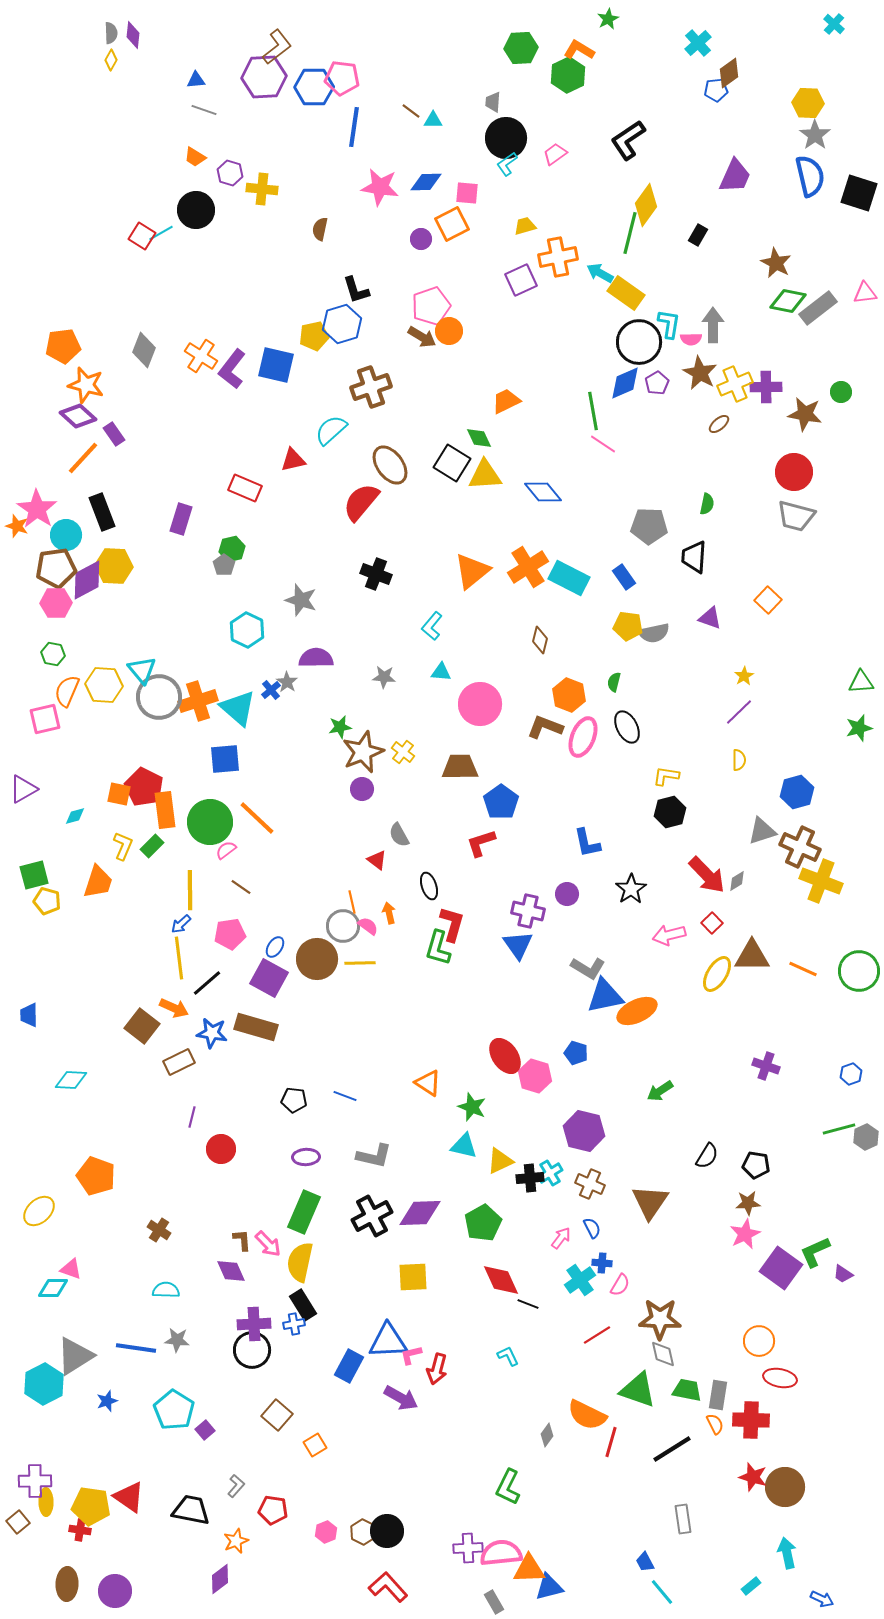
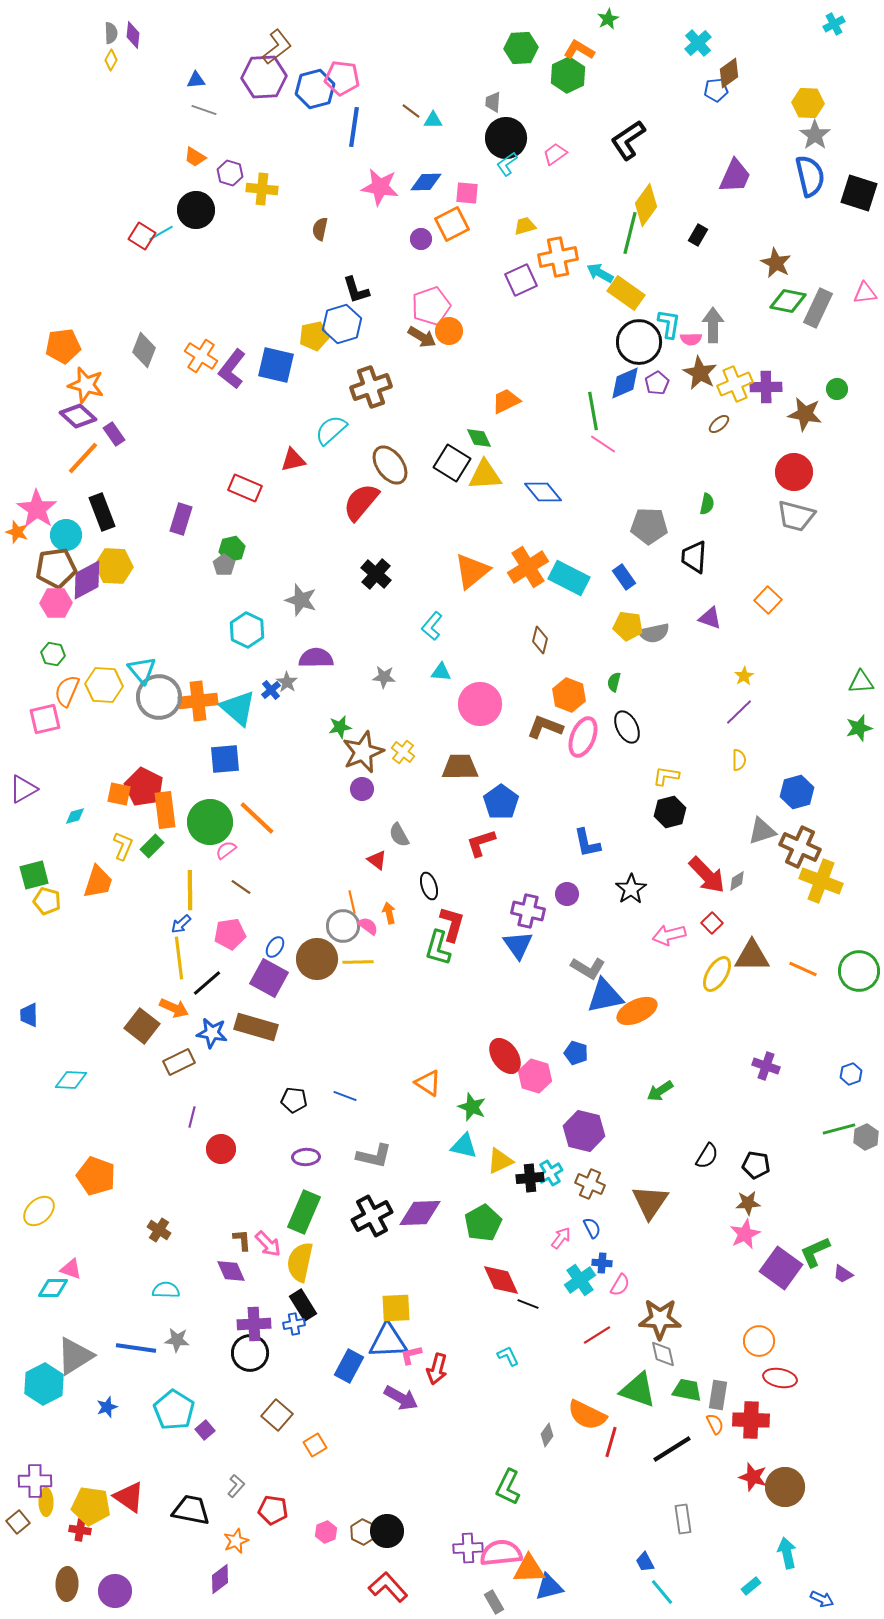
cyan cross at (834, 24): rotated 20 degrees clockwise
blue hexagon at (314, 87): moved 1 px right, 2 px down; rotated 15 degrees counterclockwise
gray rectangle at (818, 308): rotated 27 degrees counterclockwise
green circle at (841, 392): moved 4 px left, 3 px up
orange star at (17, 526): moved 6 px down
black cross at (376, 574): rotated 20 degrees clockwise
orange cross at (198, 701): rotated 12 degrees clockwise
yellow line at (360, 963): moved 2 px left, 1 px up
yellow square at (413, 1277): moved 17 px left, 31 px down
black circle at (252, 1350): moved 2 px left, 3 px down
blue star at (107, 1401): moved 6 px down
